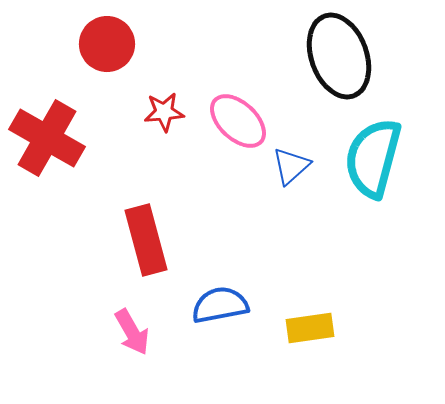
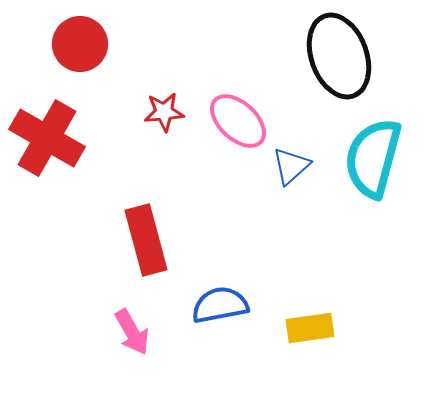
red circle: moved 27 px left
